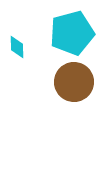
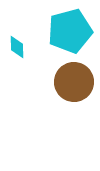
cyan pentagon: moved 2 px left, 2 px up
